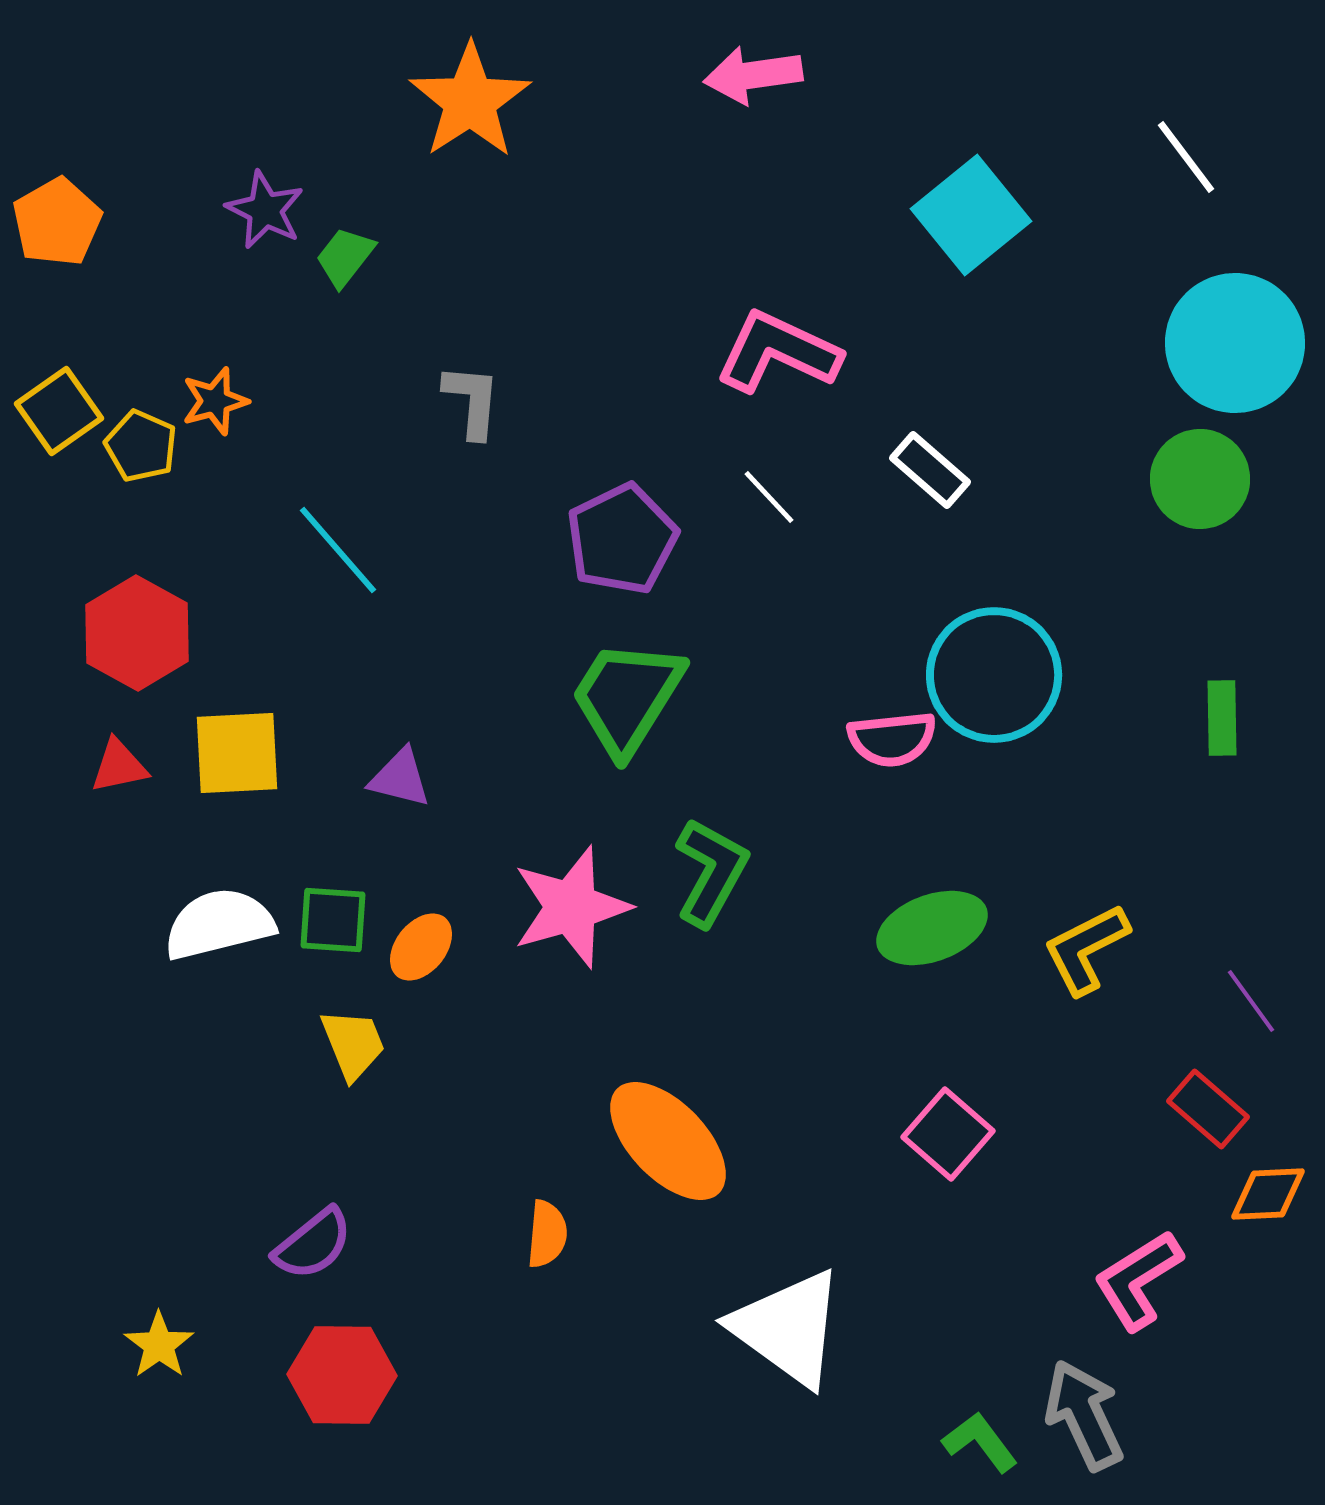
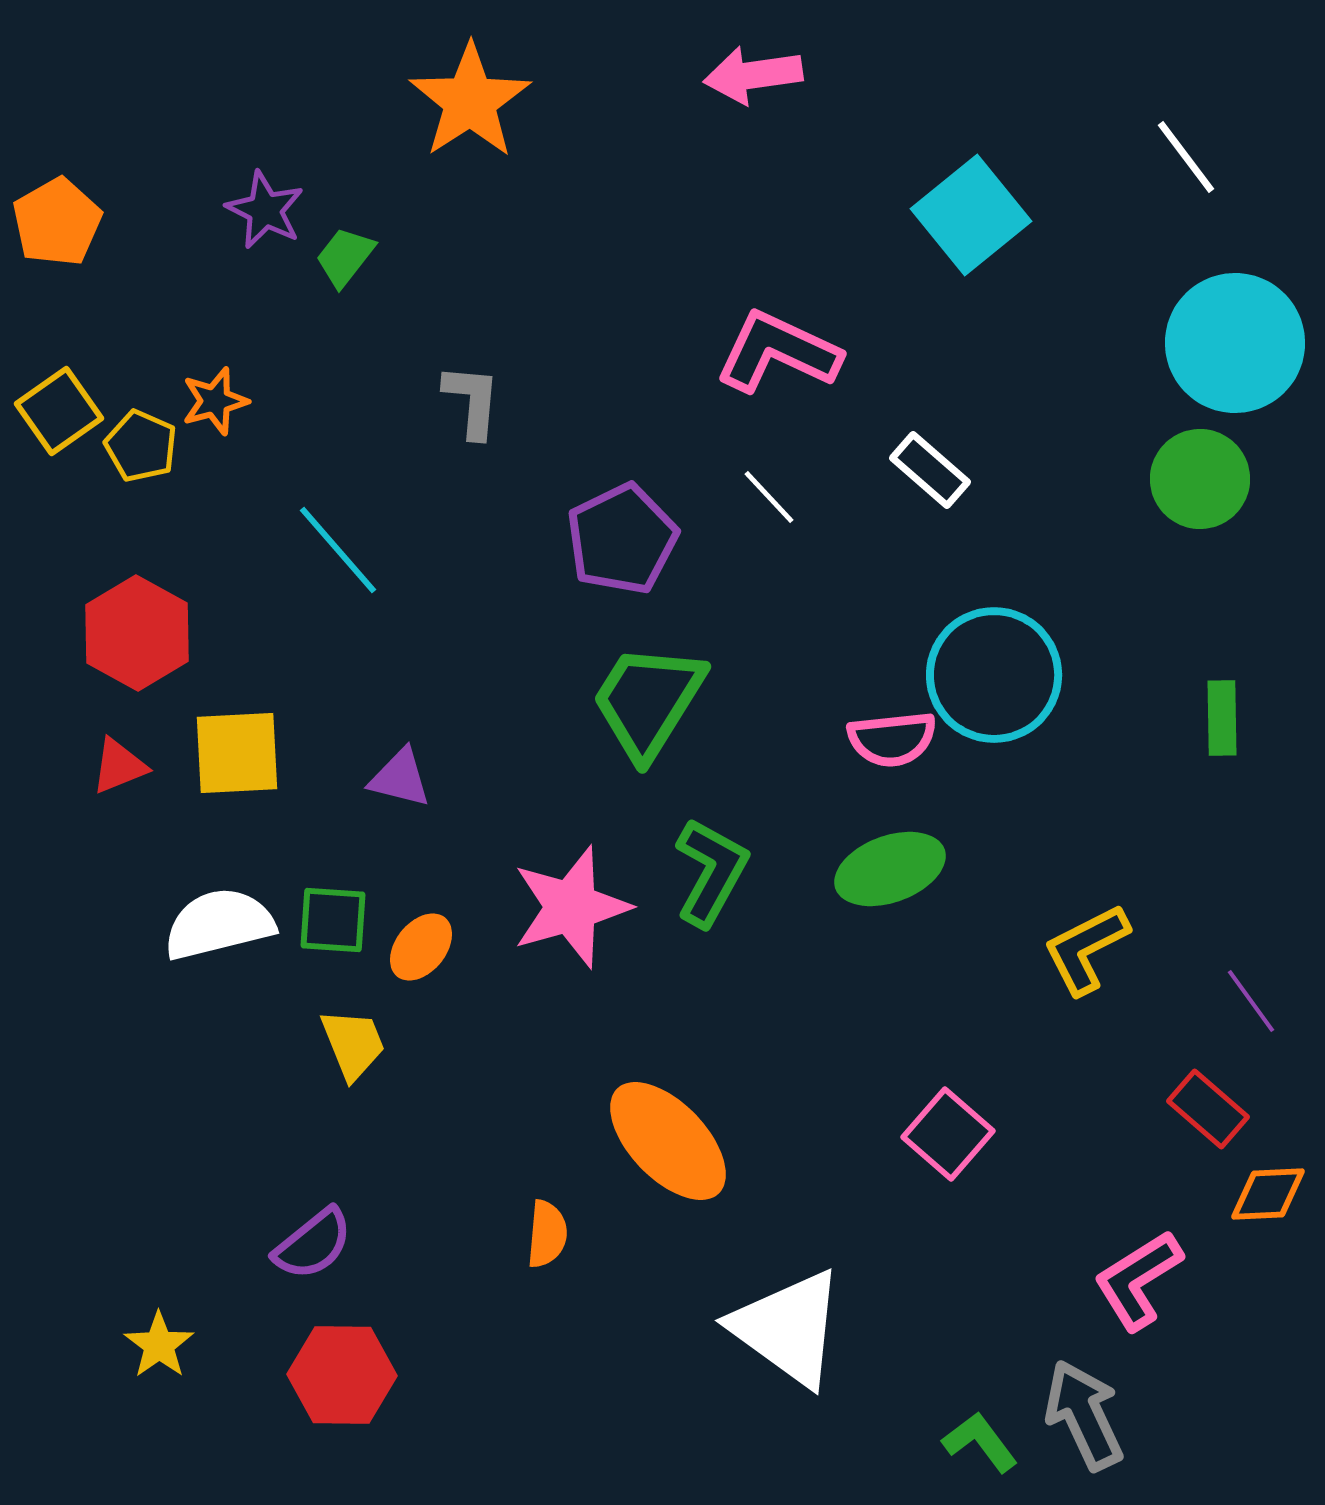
green trapezoid at (627, 697): moved 21 px right, 4 px down
red triangle at (119, 766): rotated 10 degrees counterclockwise
green ellipse at (932, 928): moved 42 px left, 59 px up
